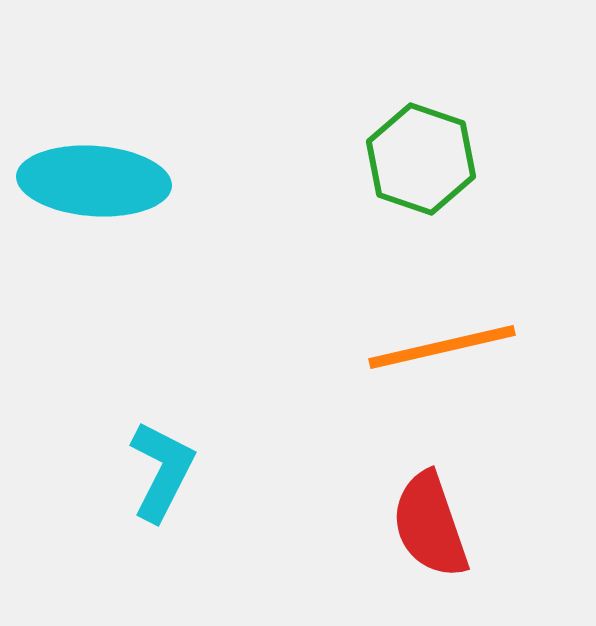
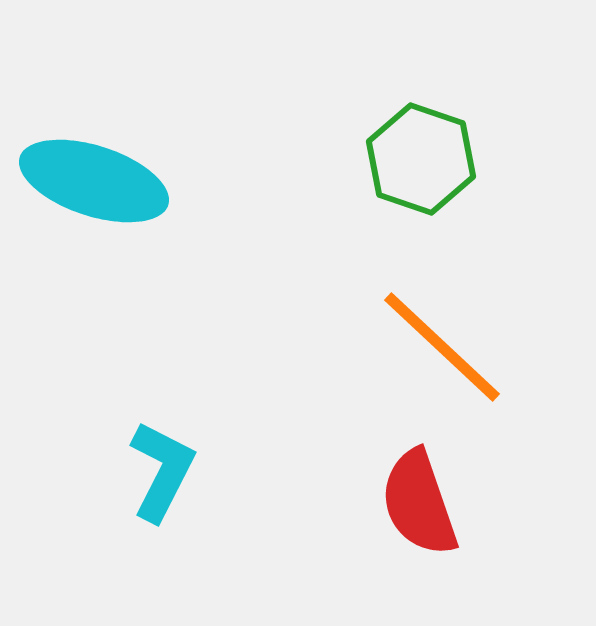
cyan ellipse: rotated 14 degrees clockwise
orange line: rotated 56 degrees clockwise
red semicircle: moved 11 px left, 22 px up
